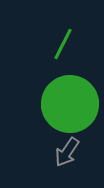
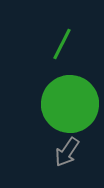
green line: moved 1 px left
